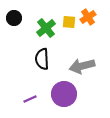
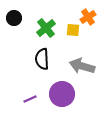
yellow square: moved 4 px right, 8 px down
gray arrow: rotated 30 degrees clockwise
purple circle: moved 2 px left
